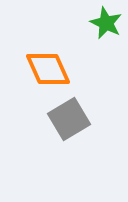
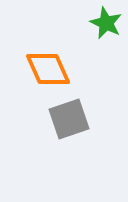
gray square: rotated 12 degrees clockwise
